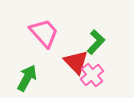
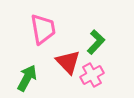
pink trapezoid: moved 1 px left, 4 px up; rotated 32 degrees clockwise
red triangle: moved 8 px left
pink cross: rotated 10 degrees clockwise
